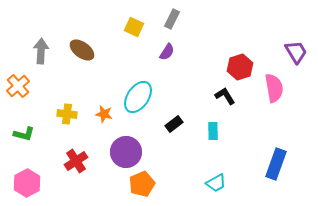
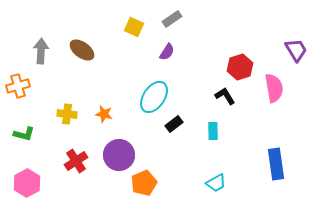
gray rectangle: rotated 30 degrees clockwise
purple trapezoid: moved 2 px up
orange cross: rotated 25 degrees clockwise
cyan ellipse: moved 16 px right
purple circle: moved 7 px left, 3 px down
blue rectangle: rotated 28 degrees counterclockwise
orange pentagon: moved 2 px right, 1 px up
